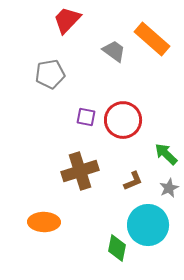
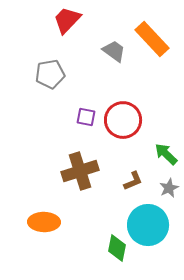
orange rectangle: rotated 6 degrees clockwise
